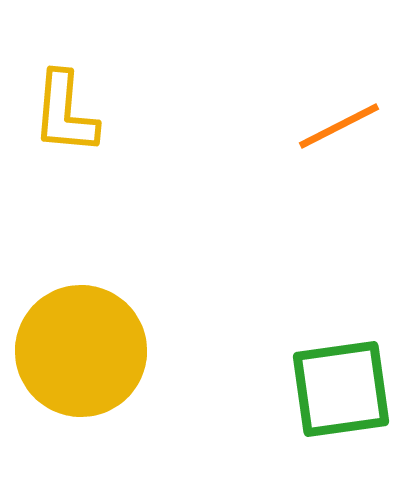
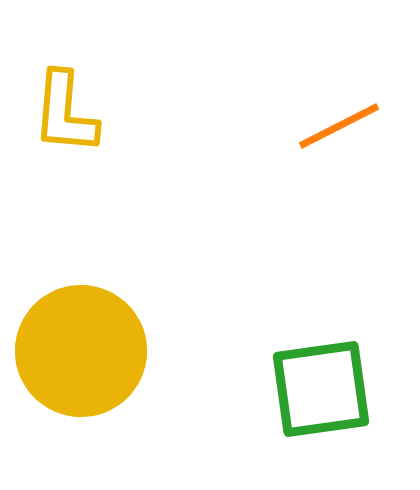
green square: moved 20 px left
